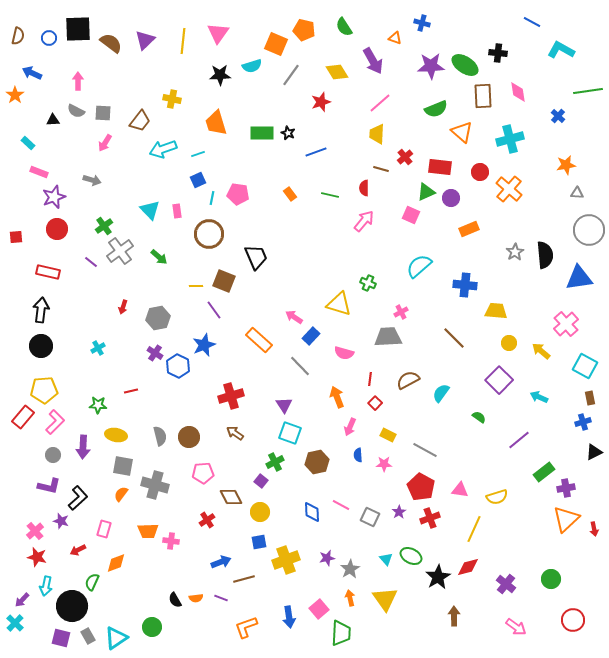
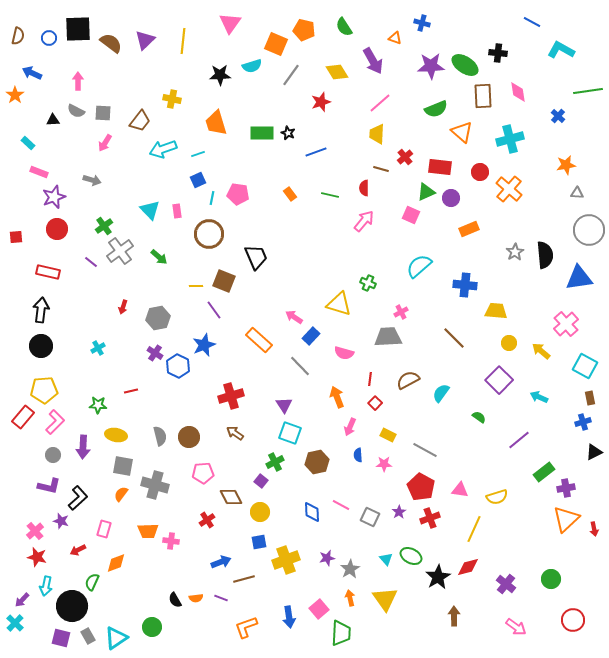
pink triangle at (218, 33): moved 12 px right, 10 px up
